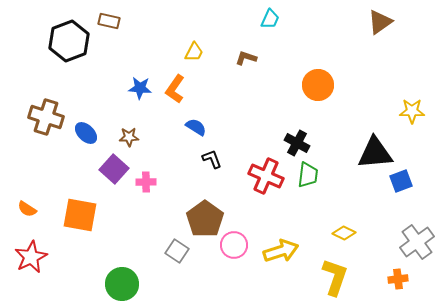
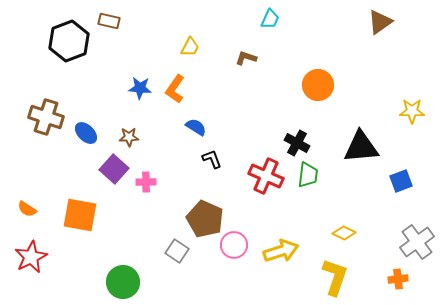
yellow trapezoid: moved 4 px left, 5 px up
black triangle: moved 14 px left, 6 px up
brown pentagon: rotated 12 degrees counterclockwise
green circle: moved 1 px right, 2 px up
